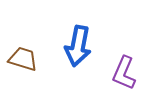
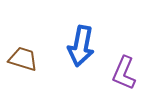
blue arrow: moved 3 px right
